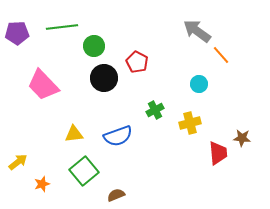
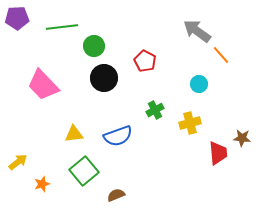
purple pentagon: moved 15 px up
red pentagon: moved 8 px right, 1 px up
